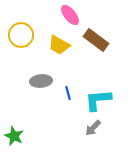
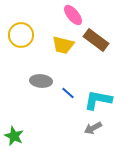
pink ellipse: moved 3 px right
yellow trapezoid: moved 4 px right; rotated 15 degrees counterclockwise
gray ellipse: rotated 10 degrees clockwise
blue line: rotated 32 degrees counterclockwise
cyan L-shape: rotated 16 degrees clockwise
gray arrow: rotated 18 degrees clockwise
